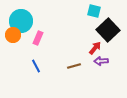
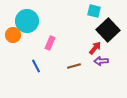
cyan circle: moved 6 px right
pink rectangle: moved 12 px right, 5 px down
